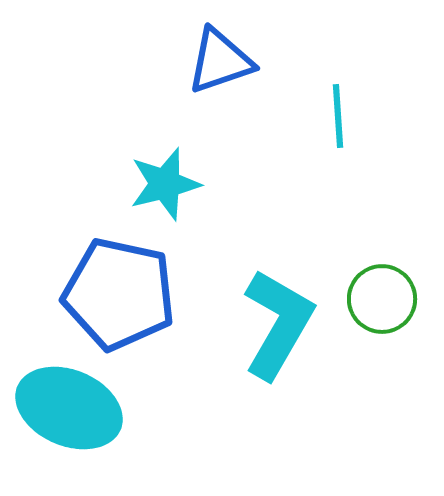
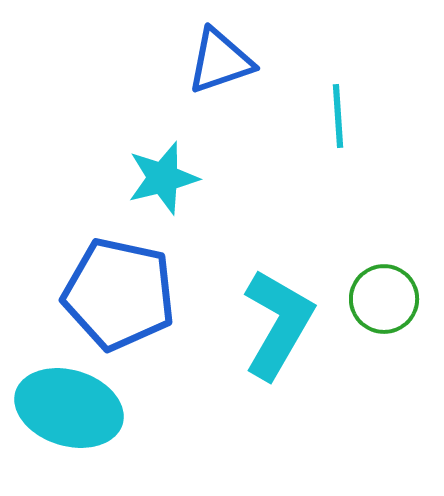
cyan star: moved 2 px left, 6 px up
green circle: moved 2 px right
cyan ellipse: rotated 6 degrees counterclockwise
